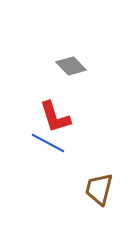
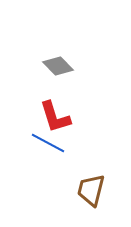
gray diamond: moved 13 px left
brown trapezoid: moved 8 px left, 1 px down
